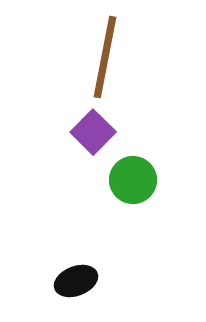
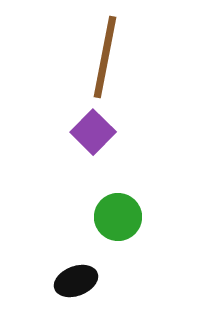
green circle: moved 15 px left, 37 px down
